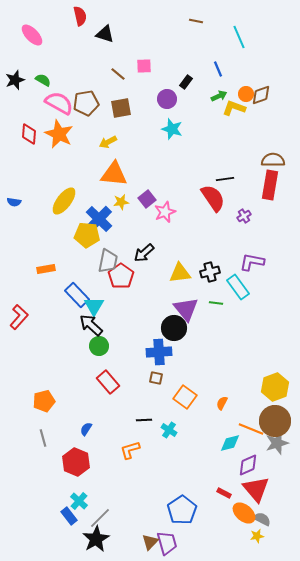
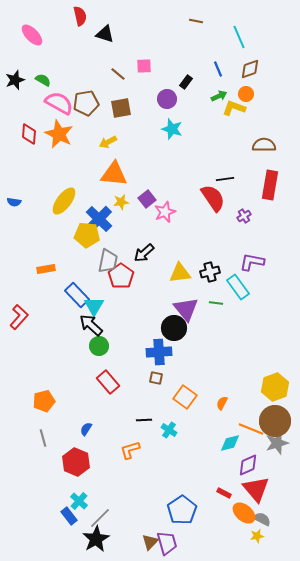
brown diamond at (261, 95): moved 11 px left, 26 px up
brown semicircle at (273, 160): moved 9 px left, 15 px up
